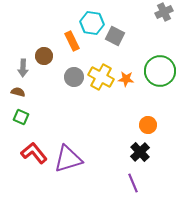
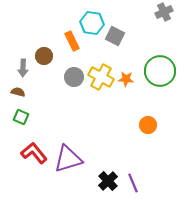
black cross: moved 32 px left, 29 px down
